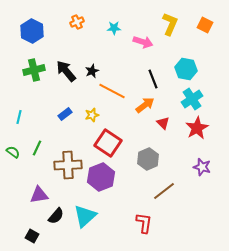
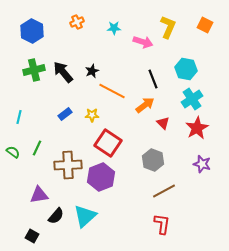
yellow L-shape: moved 2 px left, 3 px down
black arrow: moved 3 px left, 1 px down
yellow star: rotated 16 degrees clockwise
gray hexagon: moved 5 px right, 1 px down; rotated 15 degrees counterclockwise
purple star: moved 3 px up
brown line: rotated 10 degrees clockwise
red L-shape: moved 18 px right, 1 px down
